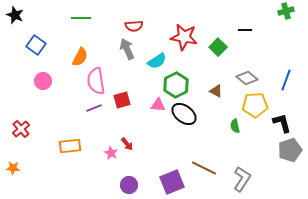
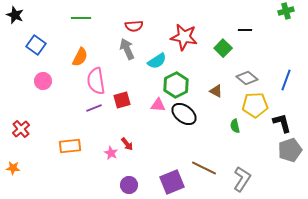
green square: moved 5 px right, 1 px down
